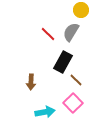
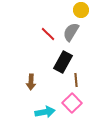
brown line: rotated 40 degrees clockwise
pink square: moved 1 px left
